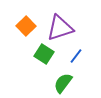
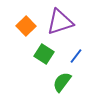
purple triangle: moved 6 px up
green semicircle: moved 1 px left, 1 px up
